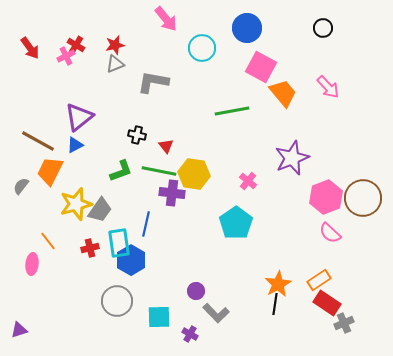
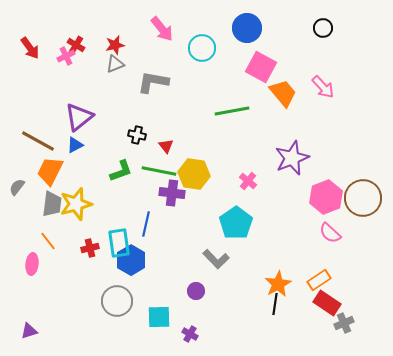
pink arrow at (166, 19): moved 4 px left, 10 px down
pink arrow at (328, 87): moved 5 px left
gray semicircle at (21, 186): moved 4 px left, 1 px down
gray trapezoid at (100, 210): moved 48 px left, 6 px up; rotated 28 degrees counterclockwise
gray L-shape at (216, 313): moved 54 px up
purple triangle at (19, 330): moved 10 px right, 1 px down
